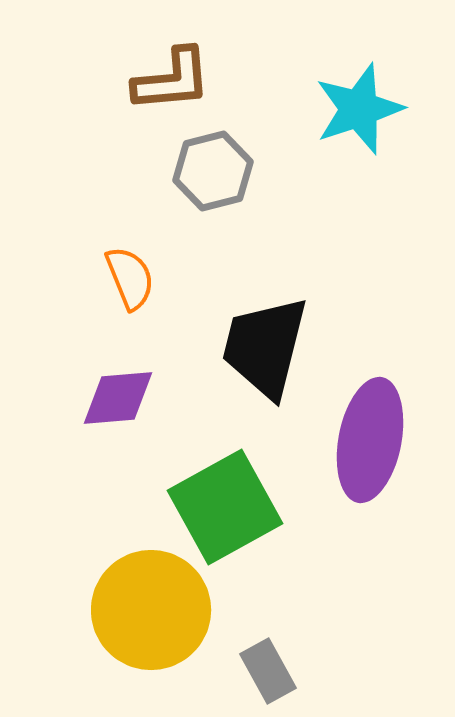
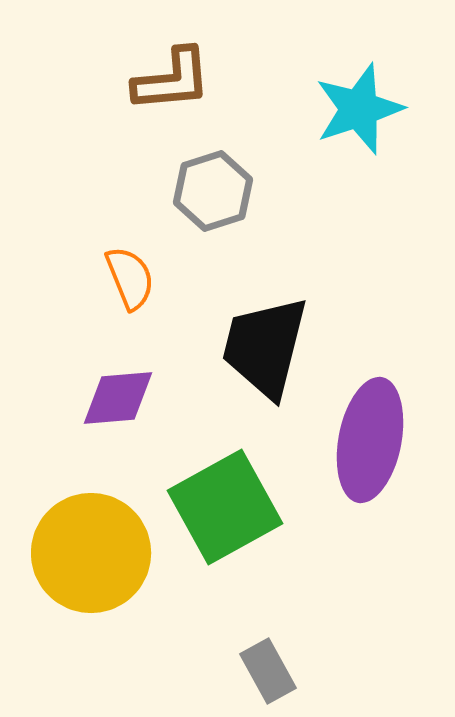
gray hexagon: moved 20 px down; rotated 4 degrees counterclockwise
yellow circle: moved 60 px left, 57 px up
